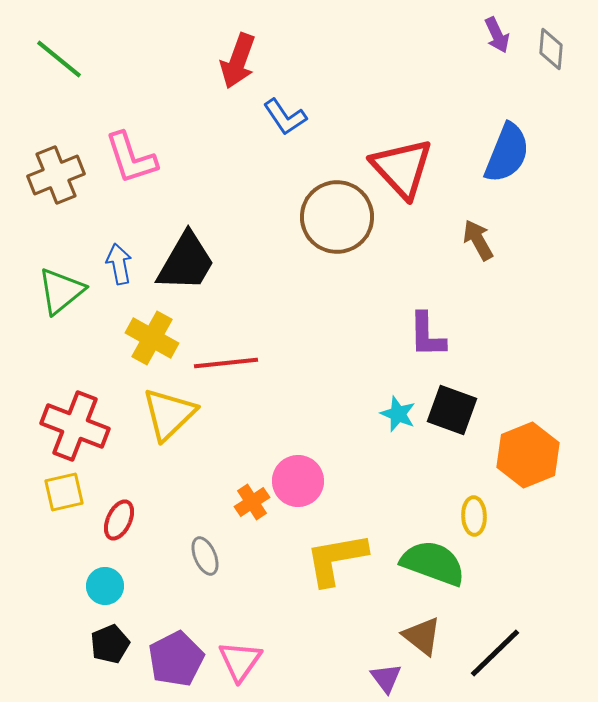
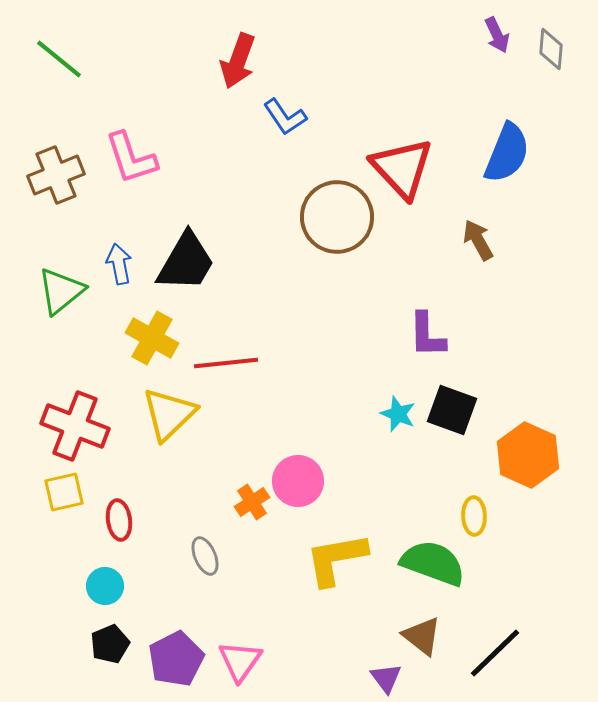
orange hexagon: rotated 14 degrees counterclockwise
red ellipse: rotated 33 degrees counterclockwise
